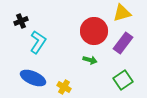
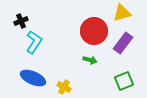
cyan L-shape: moved 4 px left
green square: moved 1 px right, 1 px down; rotated 12 degrees clockwise
